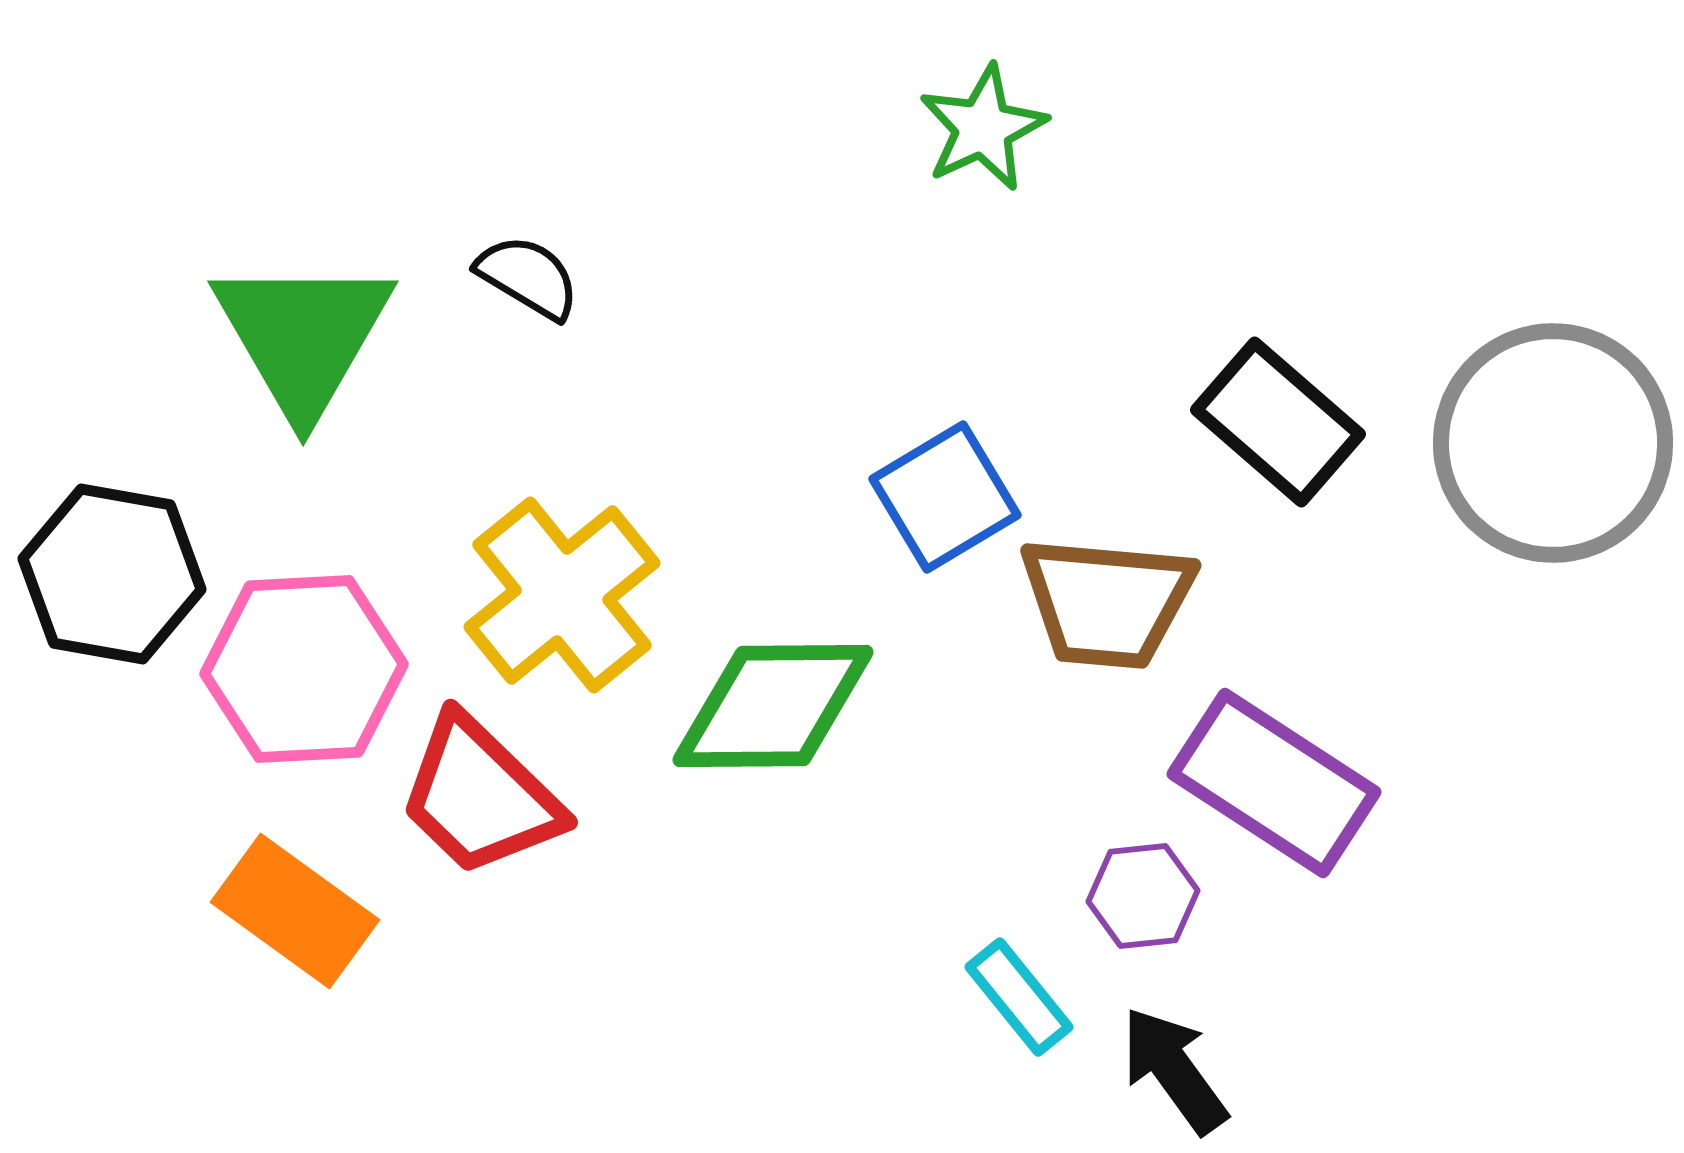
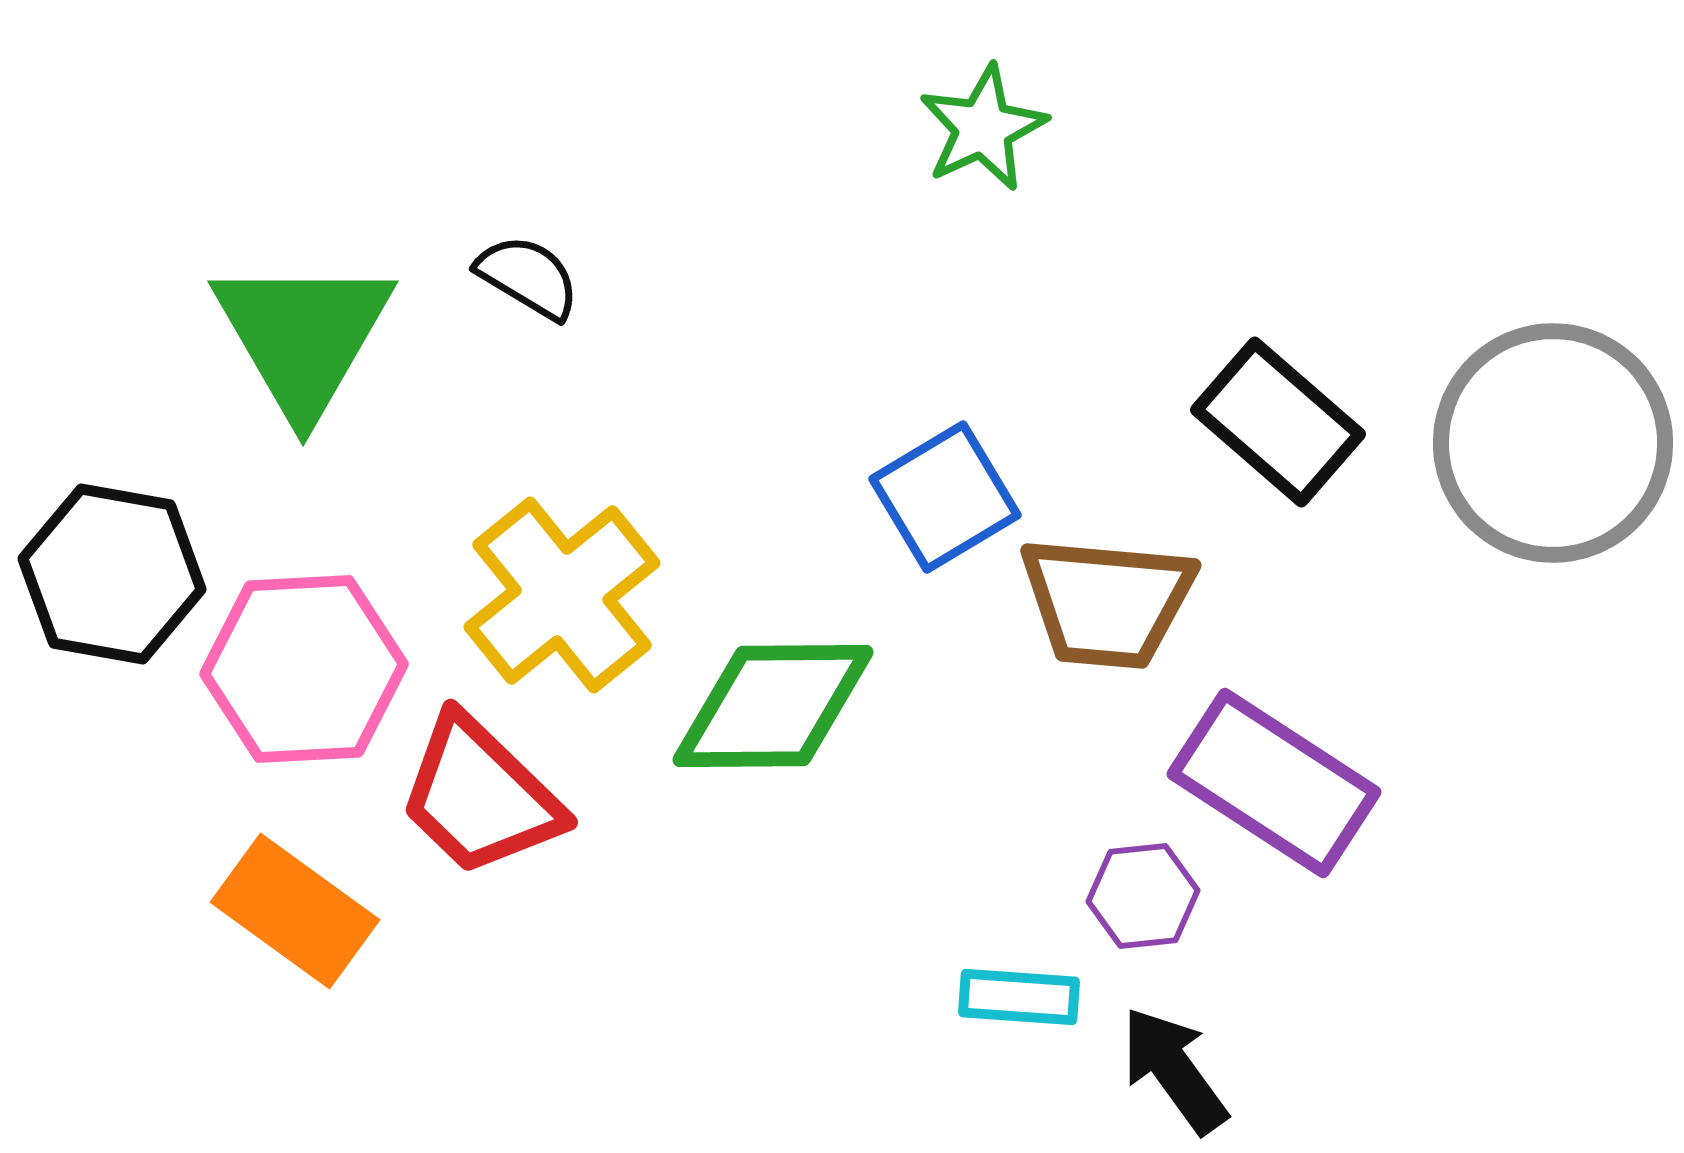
cyan rectangle: rotated 47 degrees counterclockwise
